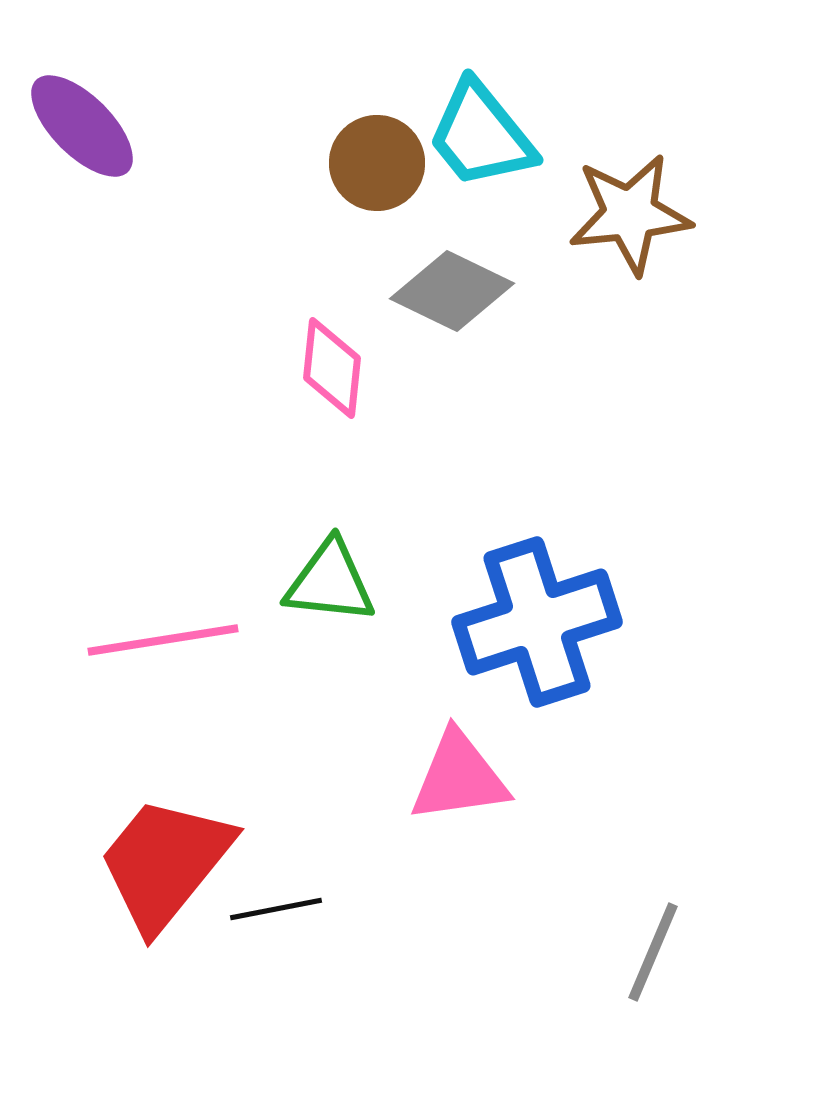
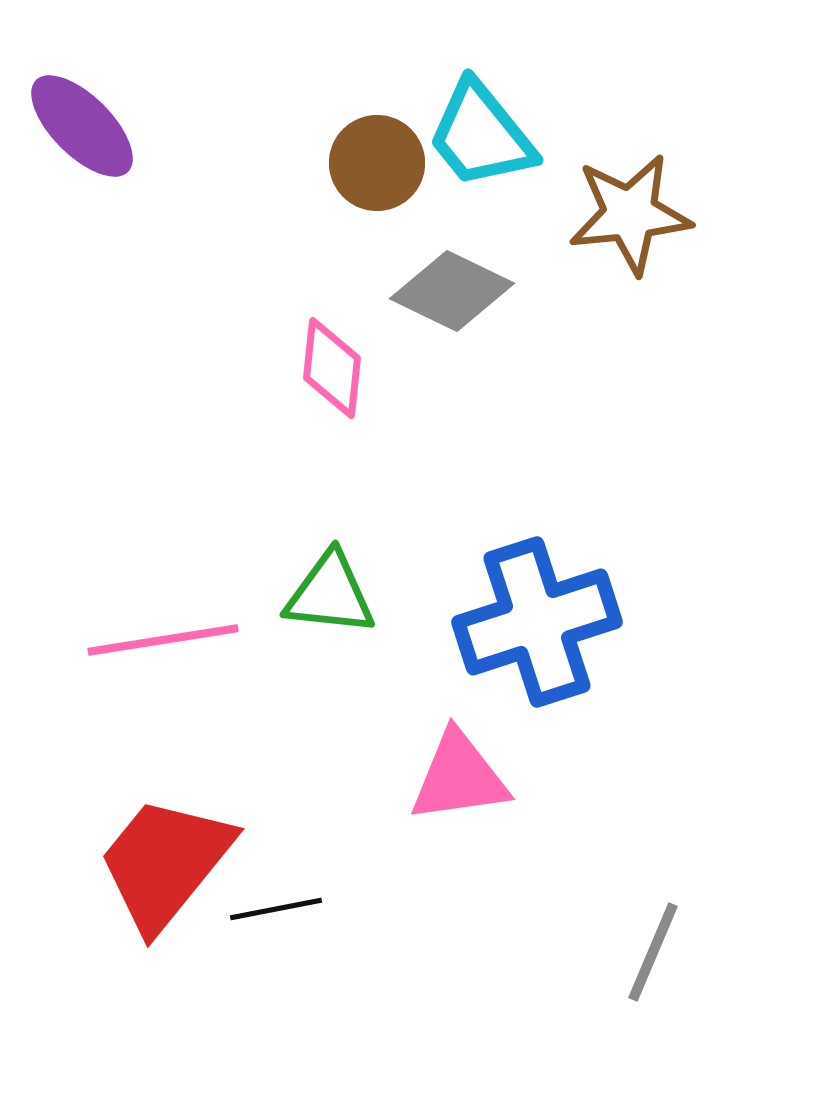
green triangle: moved 12 px down
